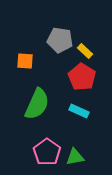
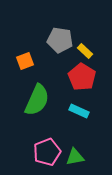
orange square: rotated 24 degrees counterclockwise
green semicircle: moved 4 px up
pink pentagon: rotated 16 degrees clockwise
